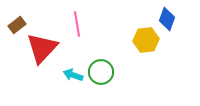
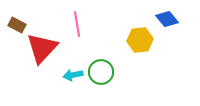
blue diamond: rotated 60 degrees counterclockwise
brown rectangle: rotated 66 degrees clockwise
yellow hexagon: moved 6 px left
cyan arrow: rotated 30 degrees counterclockwise
